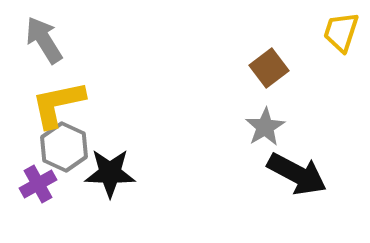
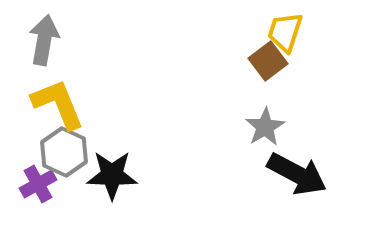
yellow trapezoid: moved 56 px left
gray arrow: rotated 42 degrees clockwise
brown square: moved 1 px left, 7 px up
yellow L-shape: rotated 80 degrees clockwise
gray hexagon: moved 5 px down
black star: moved 2 px right, 2 px down
